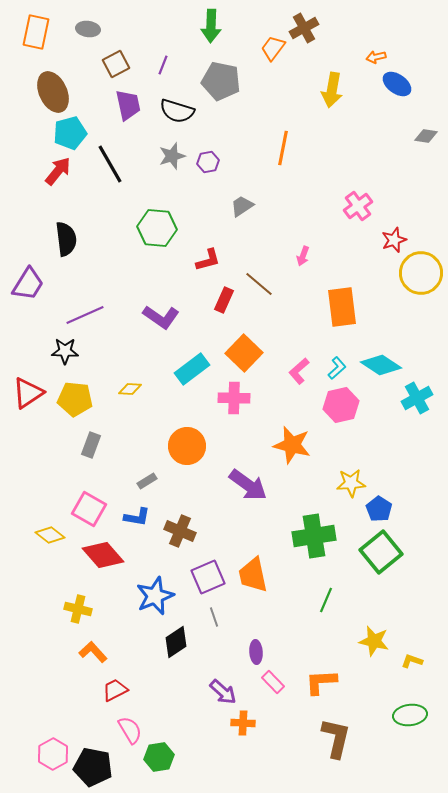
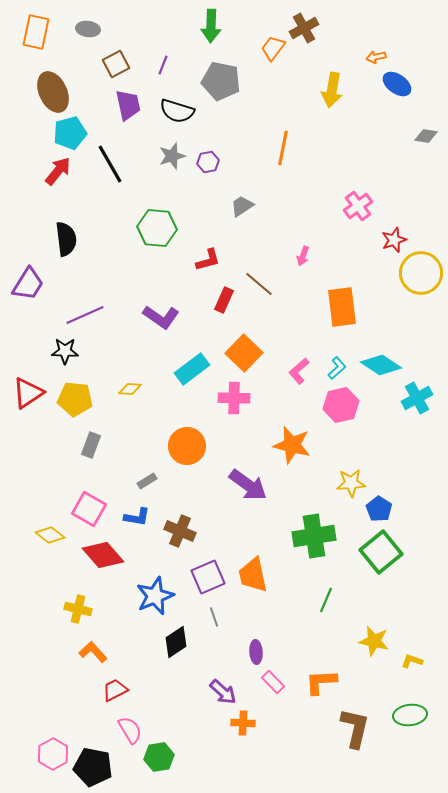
brown L-shape at (336, 738): moved 19 px right, 10 px up
